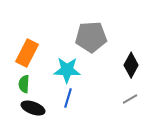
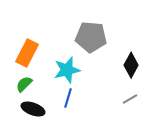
gray pentagon: rotated 8 degrees clockwise
cyan star: rotated 16 degrees counterclockwise
green semicircle: rotated 42 degrees clockwise
black ellipse: moved 1 px down
